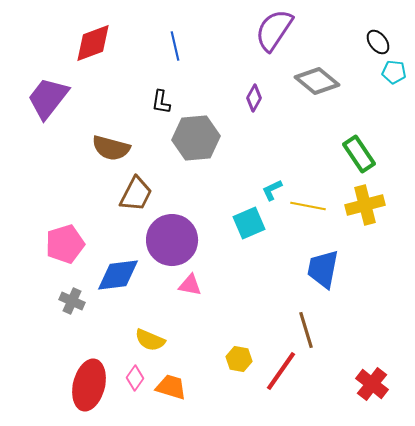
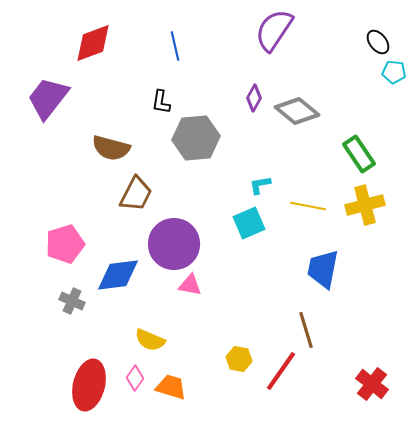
gray diamond: moved 20 px left, 30 px down
cyan L-shape: moved 12 px left, 5 px up; rotated 15 degrees clockwise
purple circle: moved 2 px right, 4 px down
